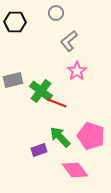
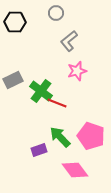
pink star: rotated 18 degrees clockwise
gray rectangle: rotated 12 degrees counterclockwise
